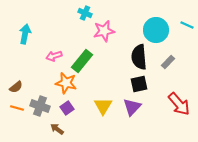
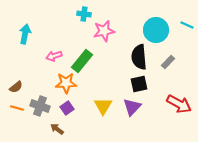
cyan cross: moved 1 px left, 1 px down; rotated 16 degrees counterclockwise
orange star: rotated 15 degrees counterclockwise
red arrow: rotated 20 degrees counterclockwise
